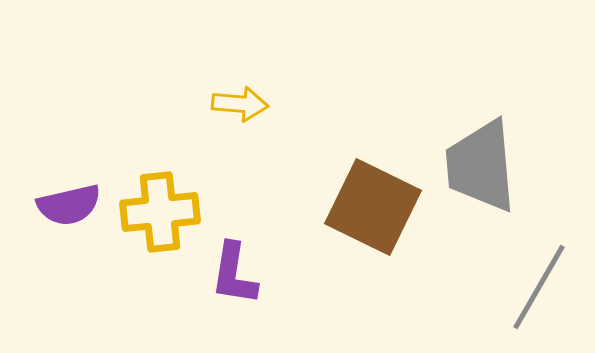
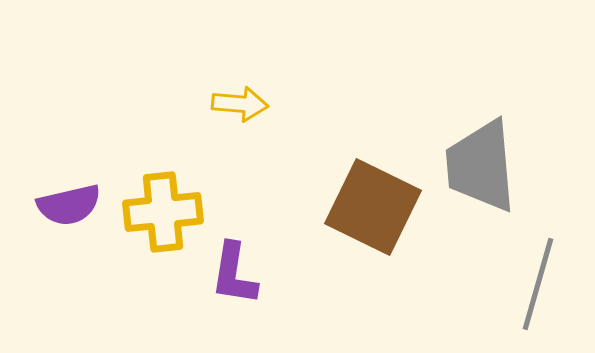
yellow cross: moved 3 px right
gray line: moved 1 px left, 3 px up; rotated 14 degrees counterclockwise
